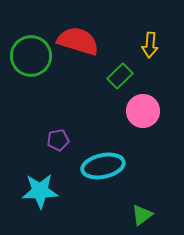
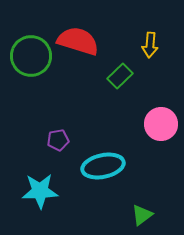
pink circle: moved 18 px right, 13 px down
